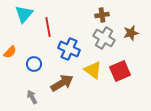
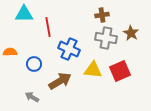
cyan triangle: rotated 48 degrees clockwise
brown star: rotated 28 degrees counterclockwise
gray cross: moved 2 px right; rotated 20 degrees counterclockwise
orange semicircle: rotated 136 degrees counterclockwise
yellow triangle: rotated 30 degrees counterclockwise
brown arrow: moved 2 px left, 2 px up
gray arrow: rotated 32 degrees counterclockwise
